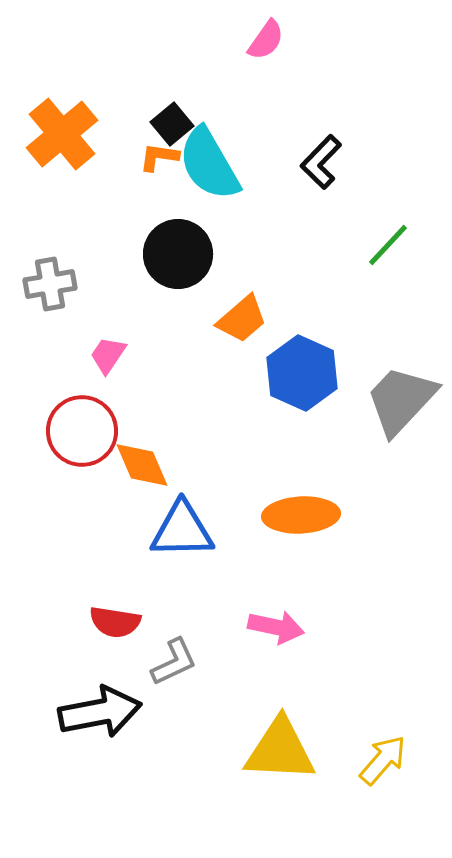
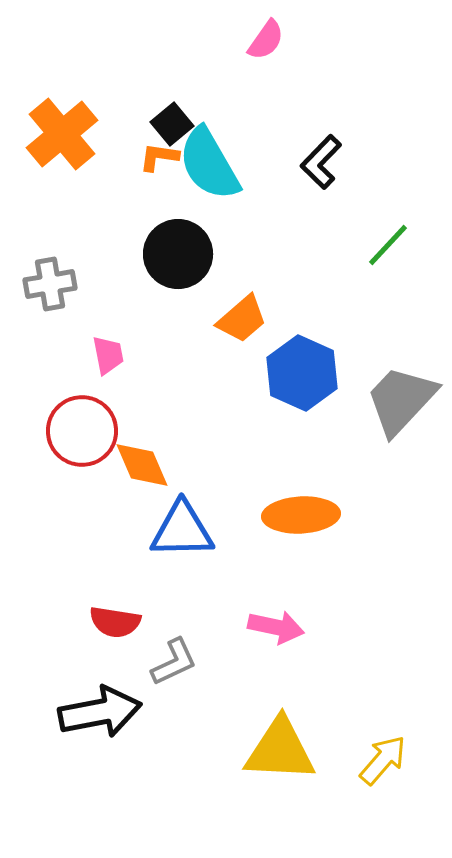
pink trapezoid: rotated 135 degrees clockwise
